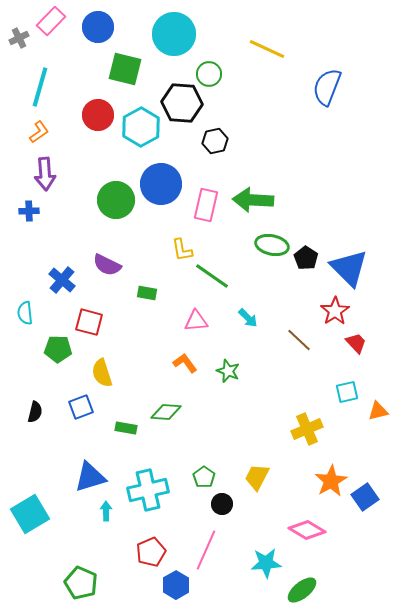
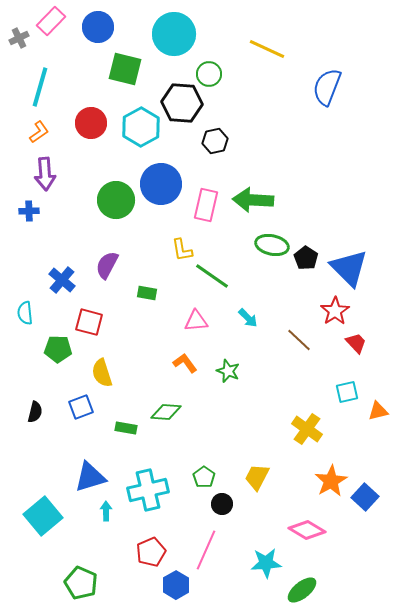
red circle at (98, 115): moved 7 px left, 8 px down
purple semicircle at (107, 265): rotated 92 degrees clockwise
yellow cross at (307, 429): rotated 32 degrees counterclockwise
blue square at (365, 497): rotated 12 degrees counterclockwise
cyan square at (30, 514): moved 13 px right, 2 px down; rotated 9 degrees counterclockwise
